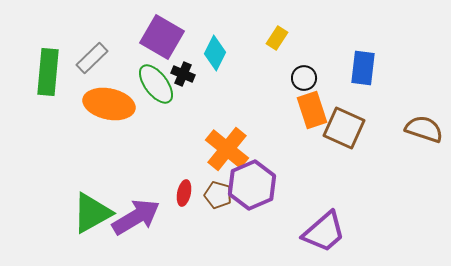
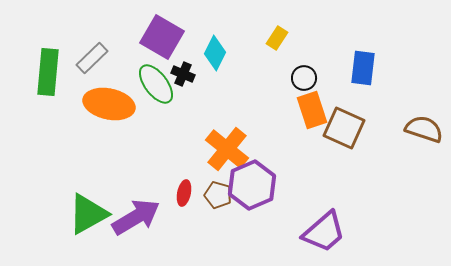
green triangle: moved 4 px left, 1 px down
